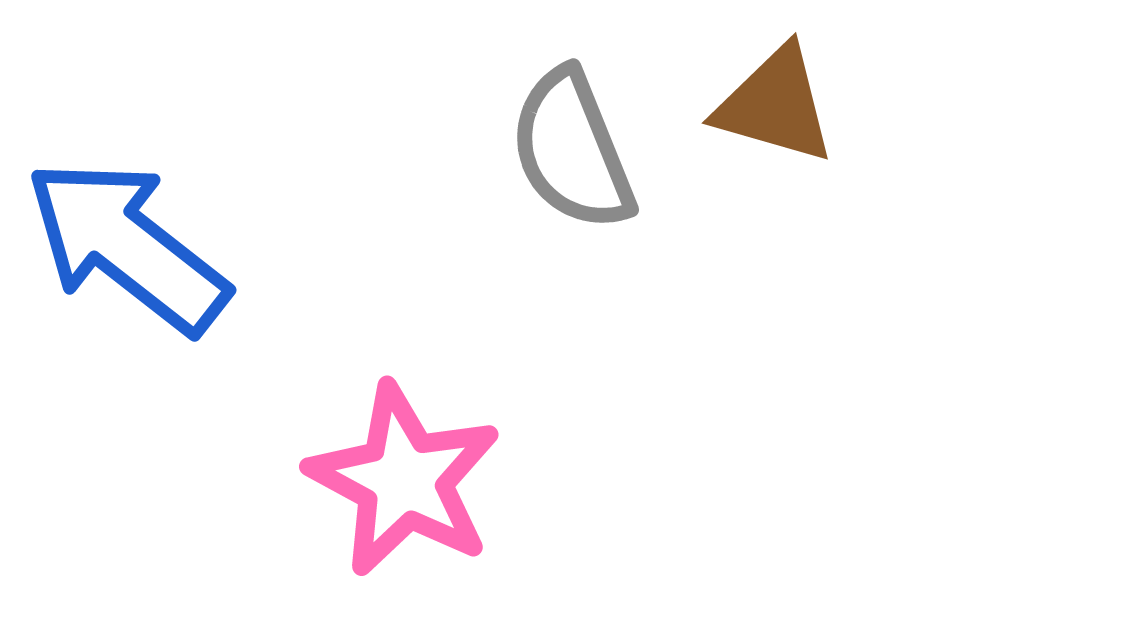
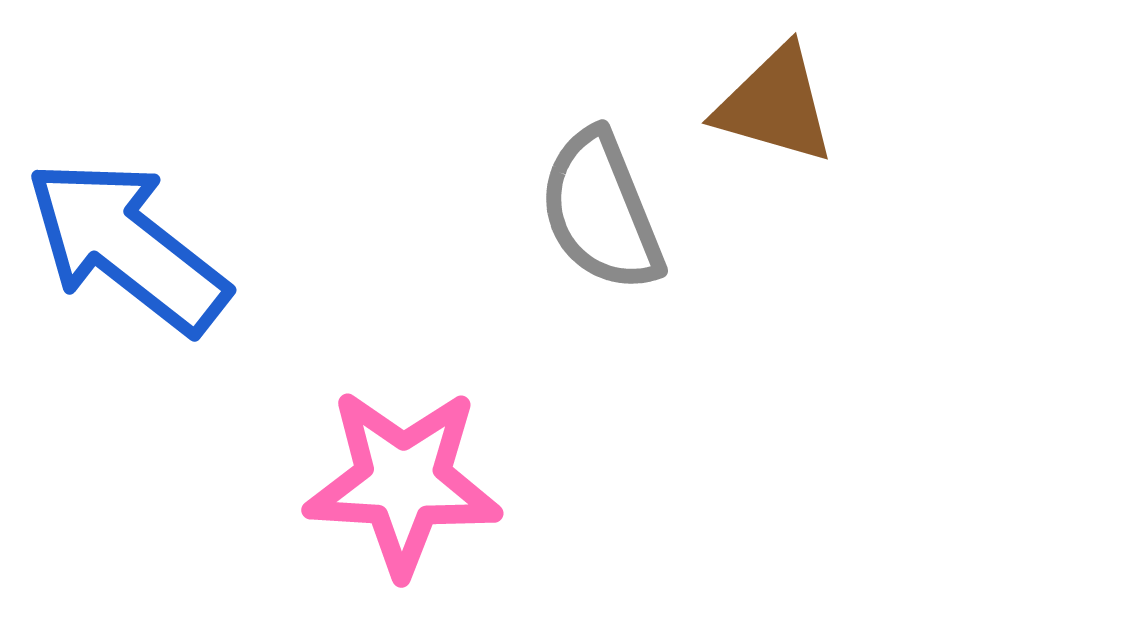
gray semicircle: moved 29 px right, 61 px down
pink star: moved 1 px left, 2 px down; rotated 25 degrees counterclockwise
